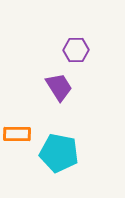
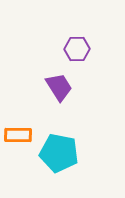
purple hexagon: moved 1 px right, 1 px up
orange rectangle: moved 1 px right, 1 px down
